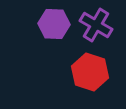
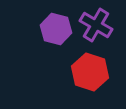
purple hexagon: moved 2 px right, 5 px down; rotated 12 degrees clockwise
